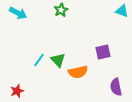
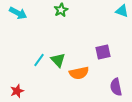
orange semicircle: moved 1 px right, 1 px down
